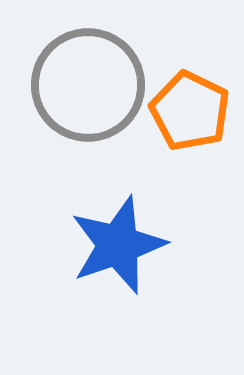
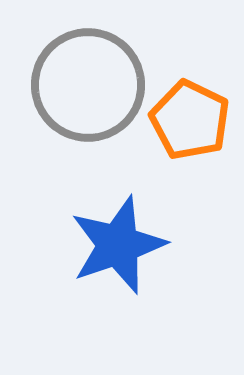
orange pentagon: moved 9 px down
